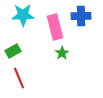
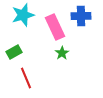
cyan star: rotated 15 degrees counterclockwise
pink rectangle: rotated 10 degrees counterclockwise
green rectangle: moved 1 px right, 1 px down
red line: moved 7 px right
